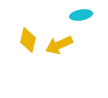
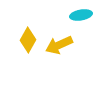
yellow diamond: rotated 15 degrees clockwise
